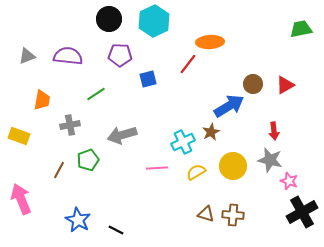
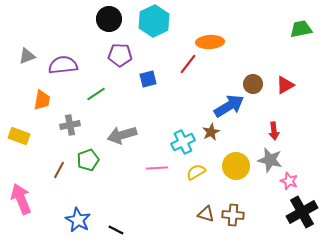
purple semicircle: moved 5 px left, 9 px down; rotated 12 degrees counterclockwise
yellow circle: moved 3 px right
